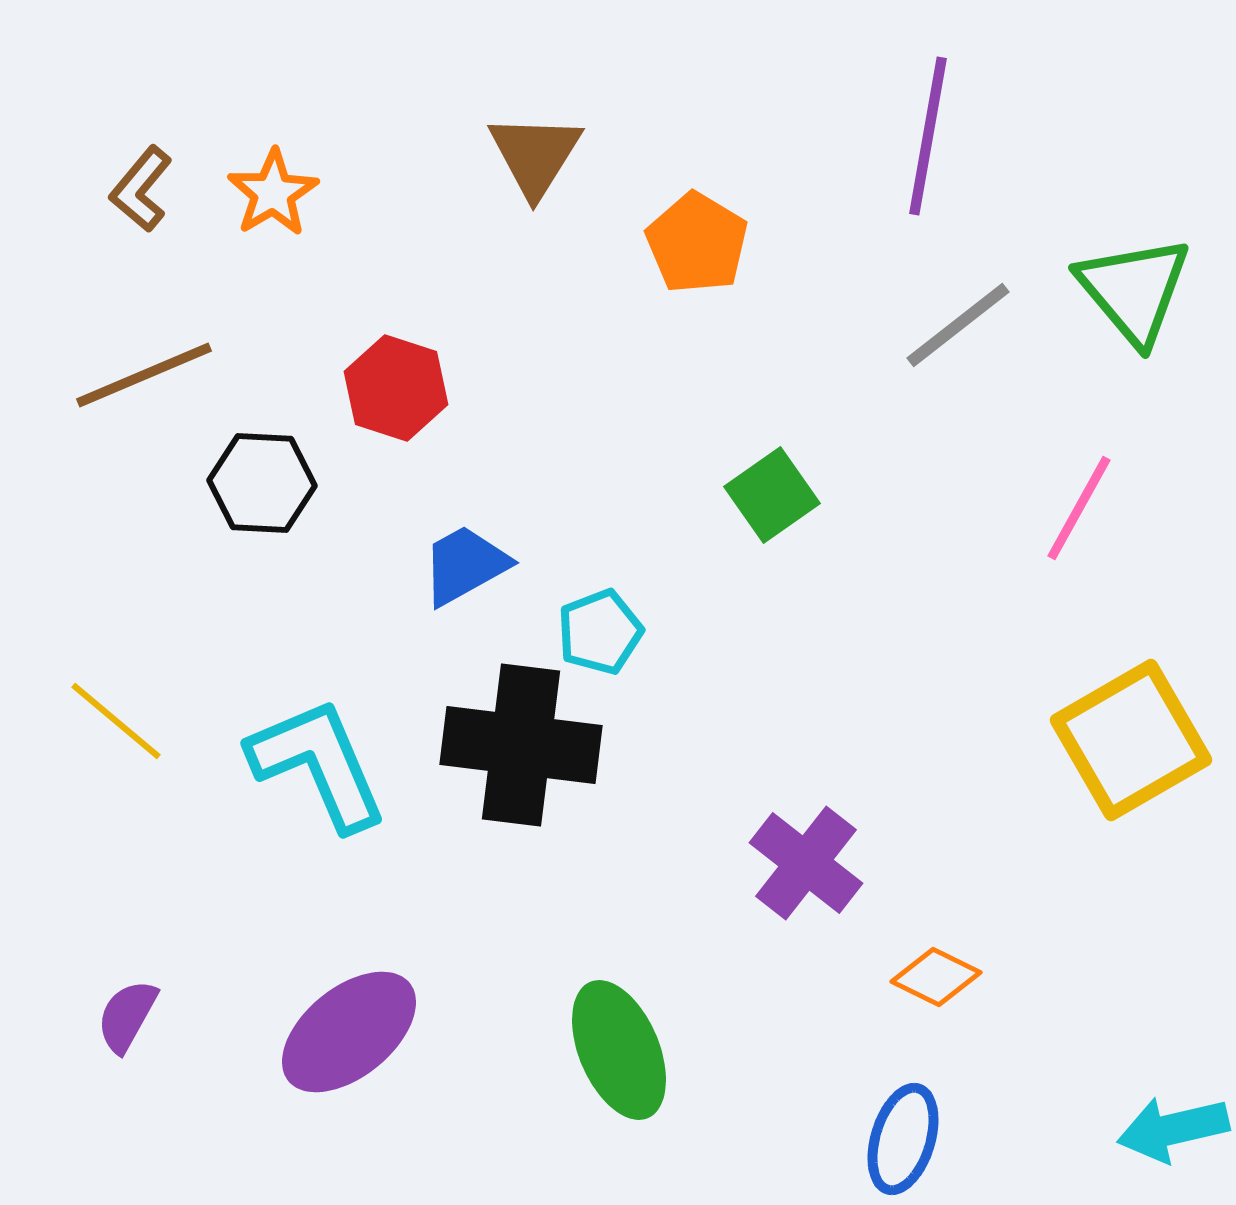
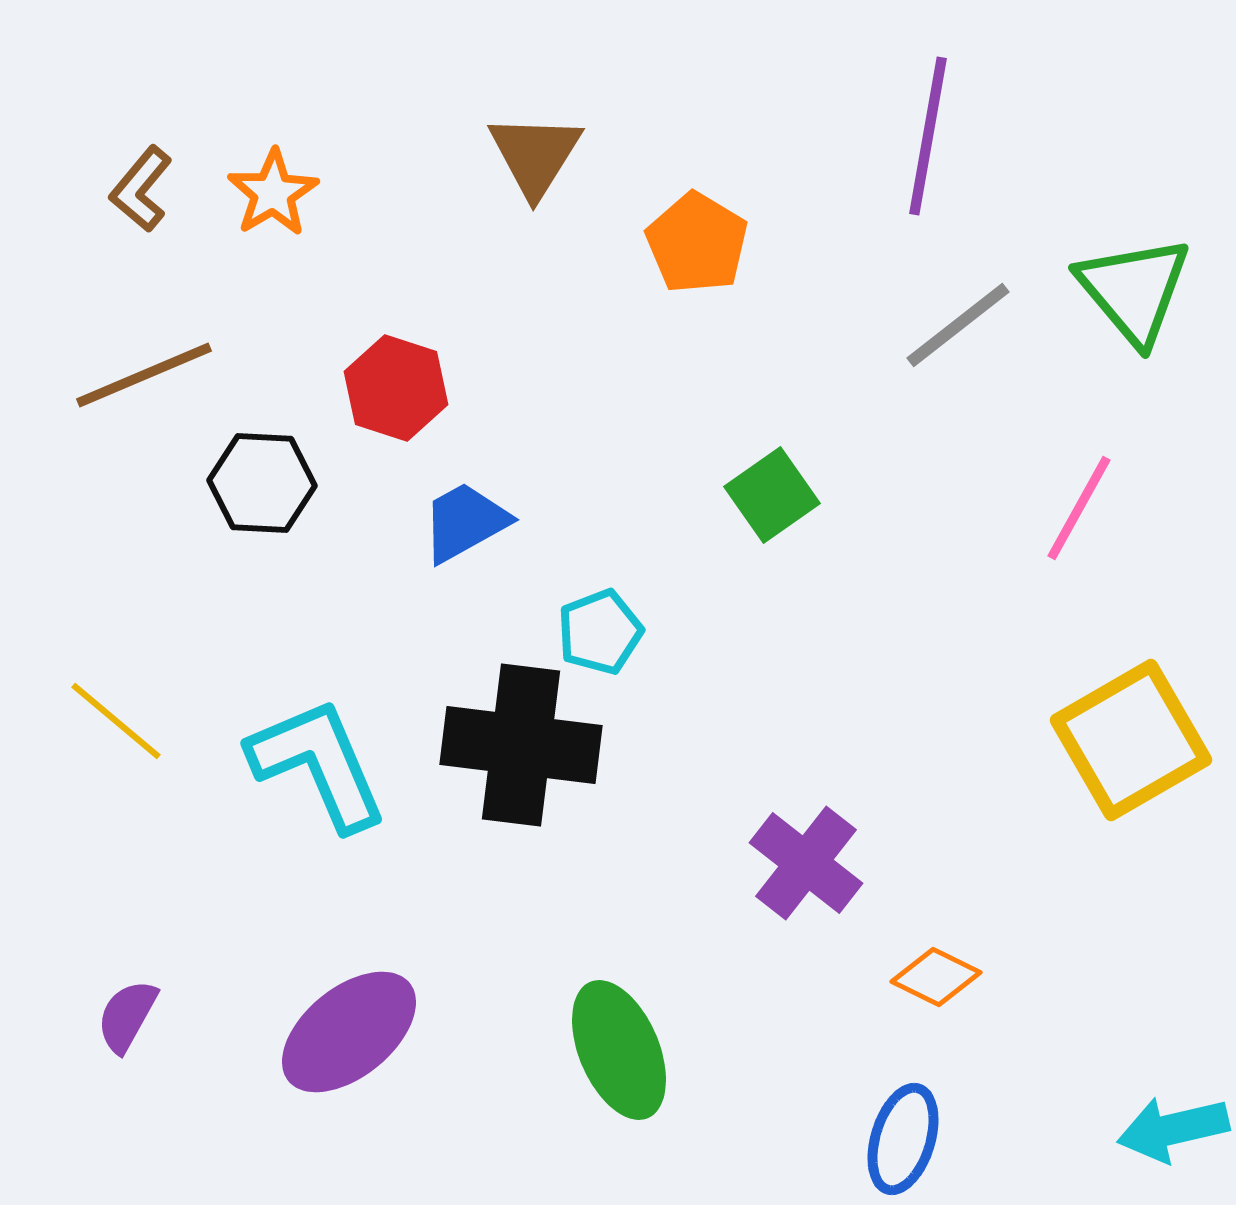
blue trapezoid: moved 43 px up
